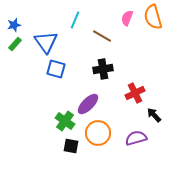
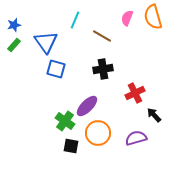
green rectangle: moved 1 px left, 1 px down
purple ellipse: moved 1 px left, 2 px down
